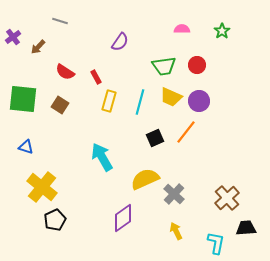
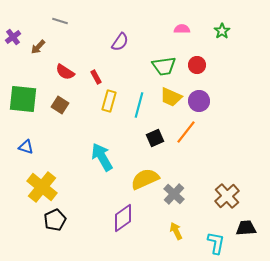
cyan line: moved 1 px left, 3 px down
brown cross: moved 2 px up
